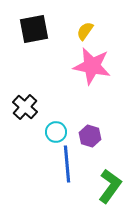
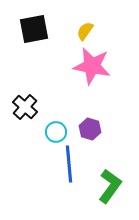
purple hexagon: moved 7 px up
blue line: moved 2 px right
